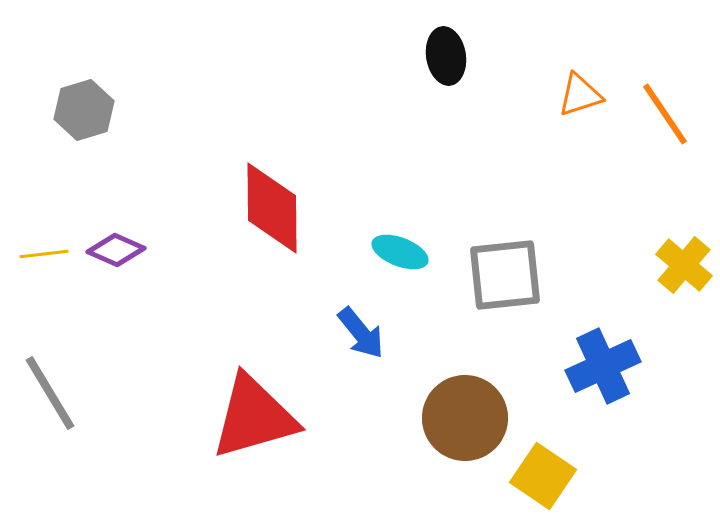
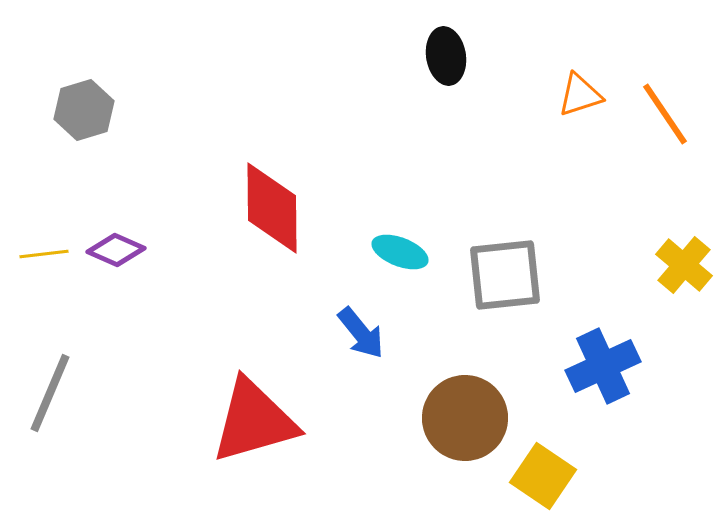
gray line: rotated 54 degrees clockwise
red triangle: moved 4 px down
